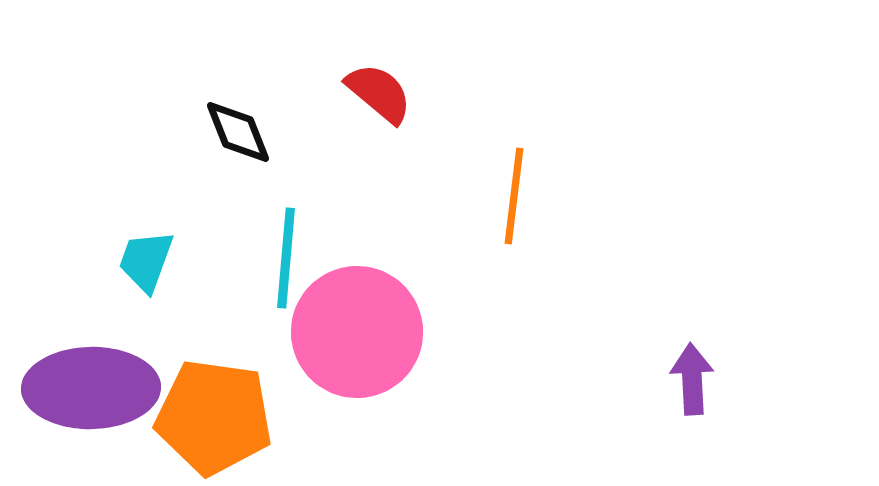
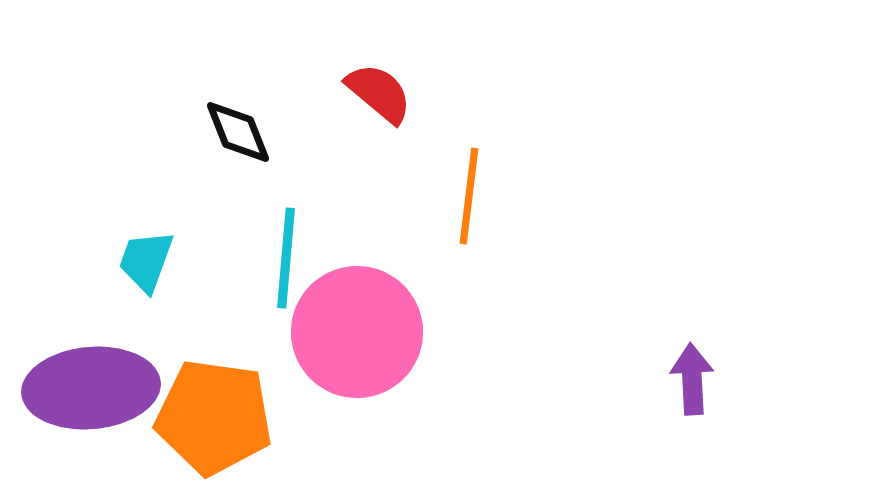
orange line: moved 45 px left
purple ellipse: rotated 4 degrees counterclockwise
